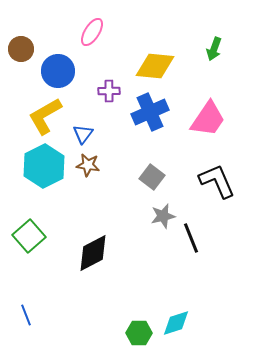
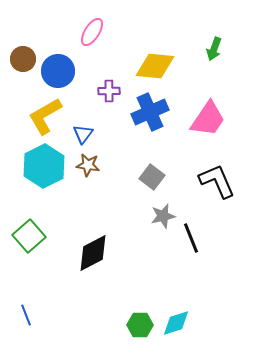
brown circle: moved 2 px right, 10 px down
green hexagon: moved 1 px right, 8 px up
